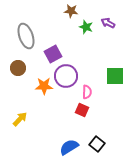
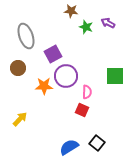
black square: moved 1 px up
